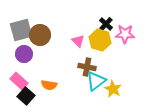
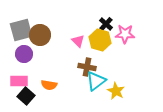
pink rectangle: rotated 42 degrees counterclockwise
yellow star: moved 3 px right, 2 px down
